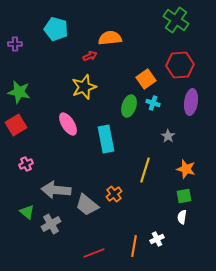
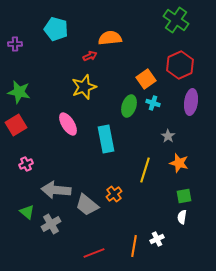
red hexagon: rotated 20 degrees counterclockwise
orange star: moved 7 px left, 6 px up
